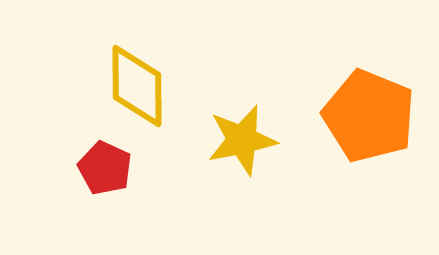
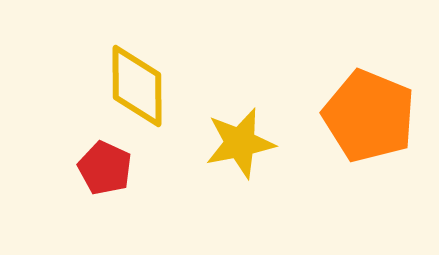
yellow star: moved 2 px left, 3 px down
